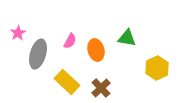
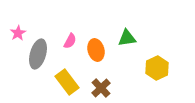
green triangle: rotated 18 degrees counterclockwise
yellow rectangle: rotated 10 degrees clockwise
